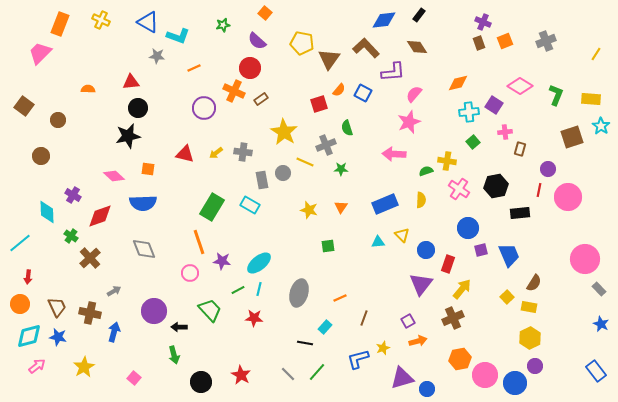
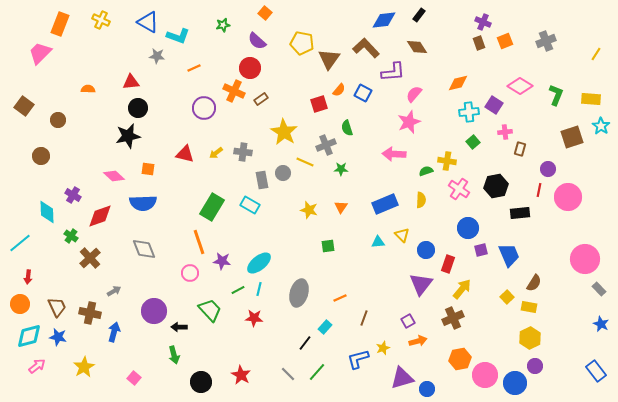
black line at (305, 343): rotated 63 degrees counterclockwise
